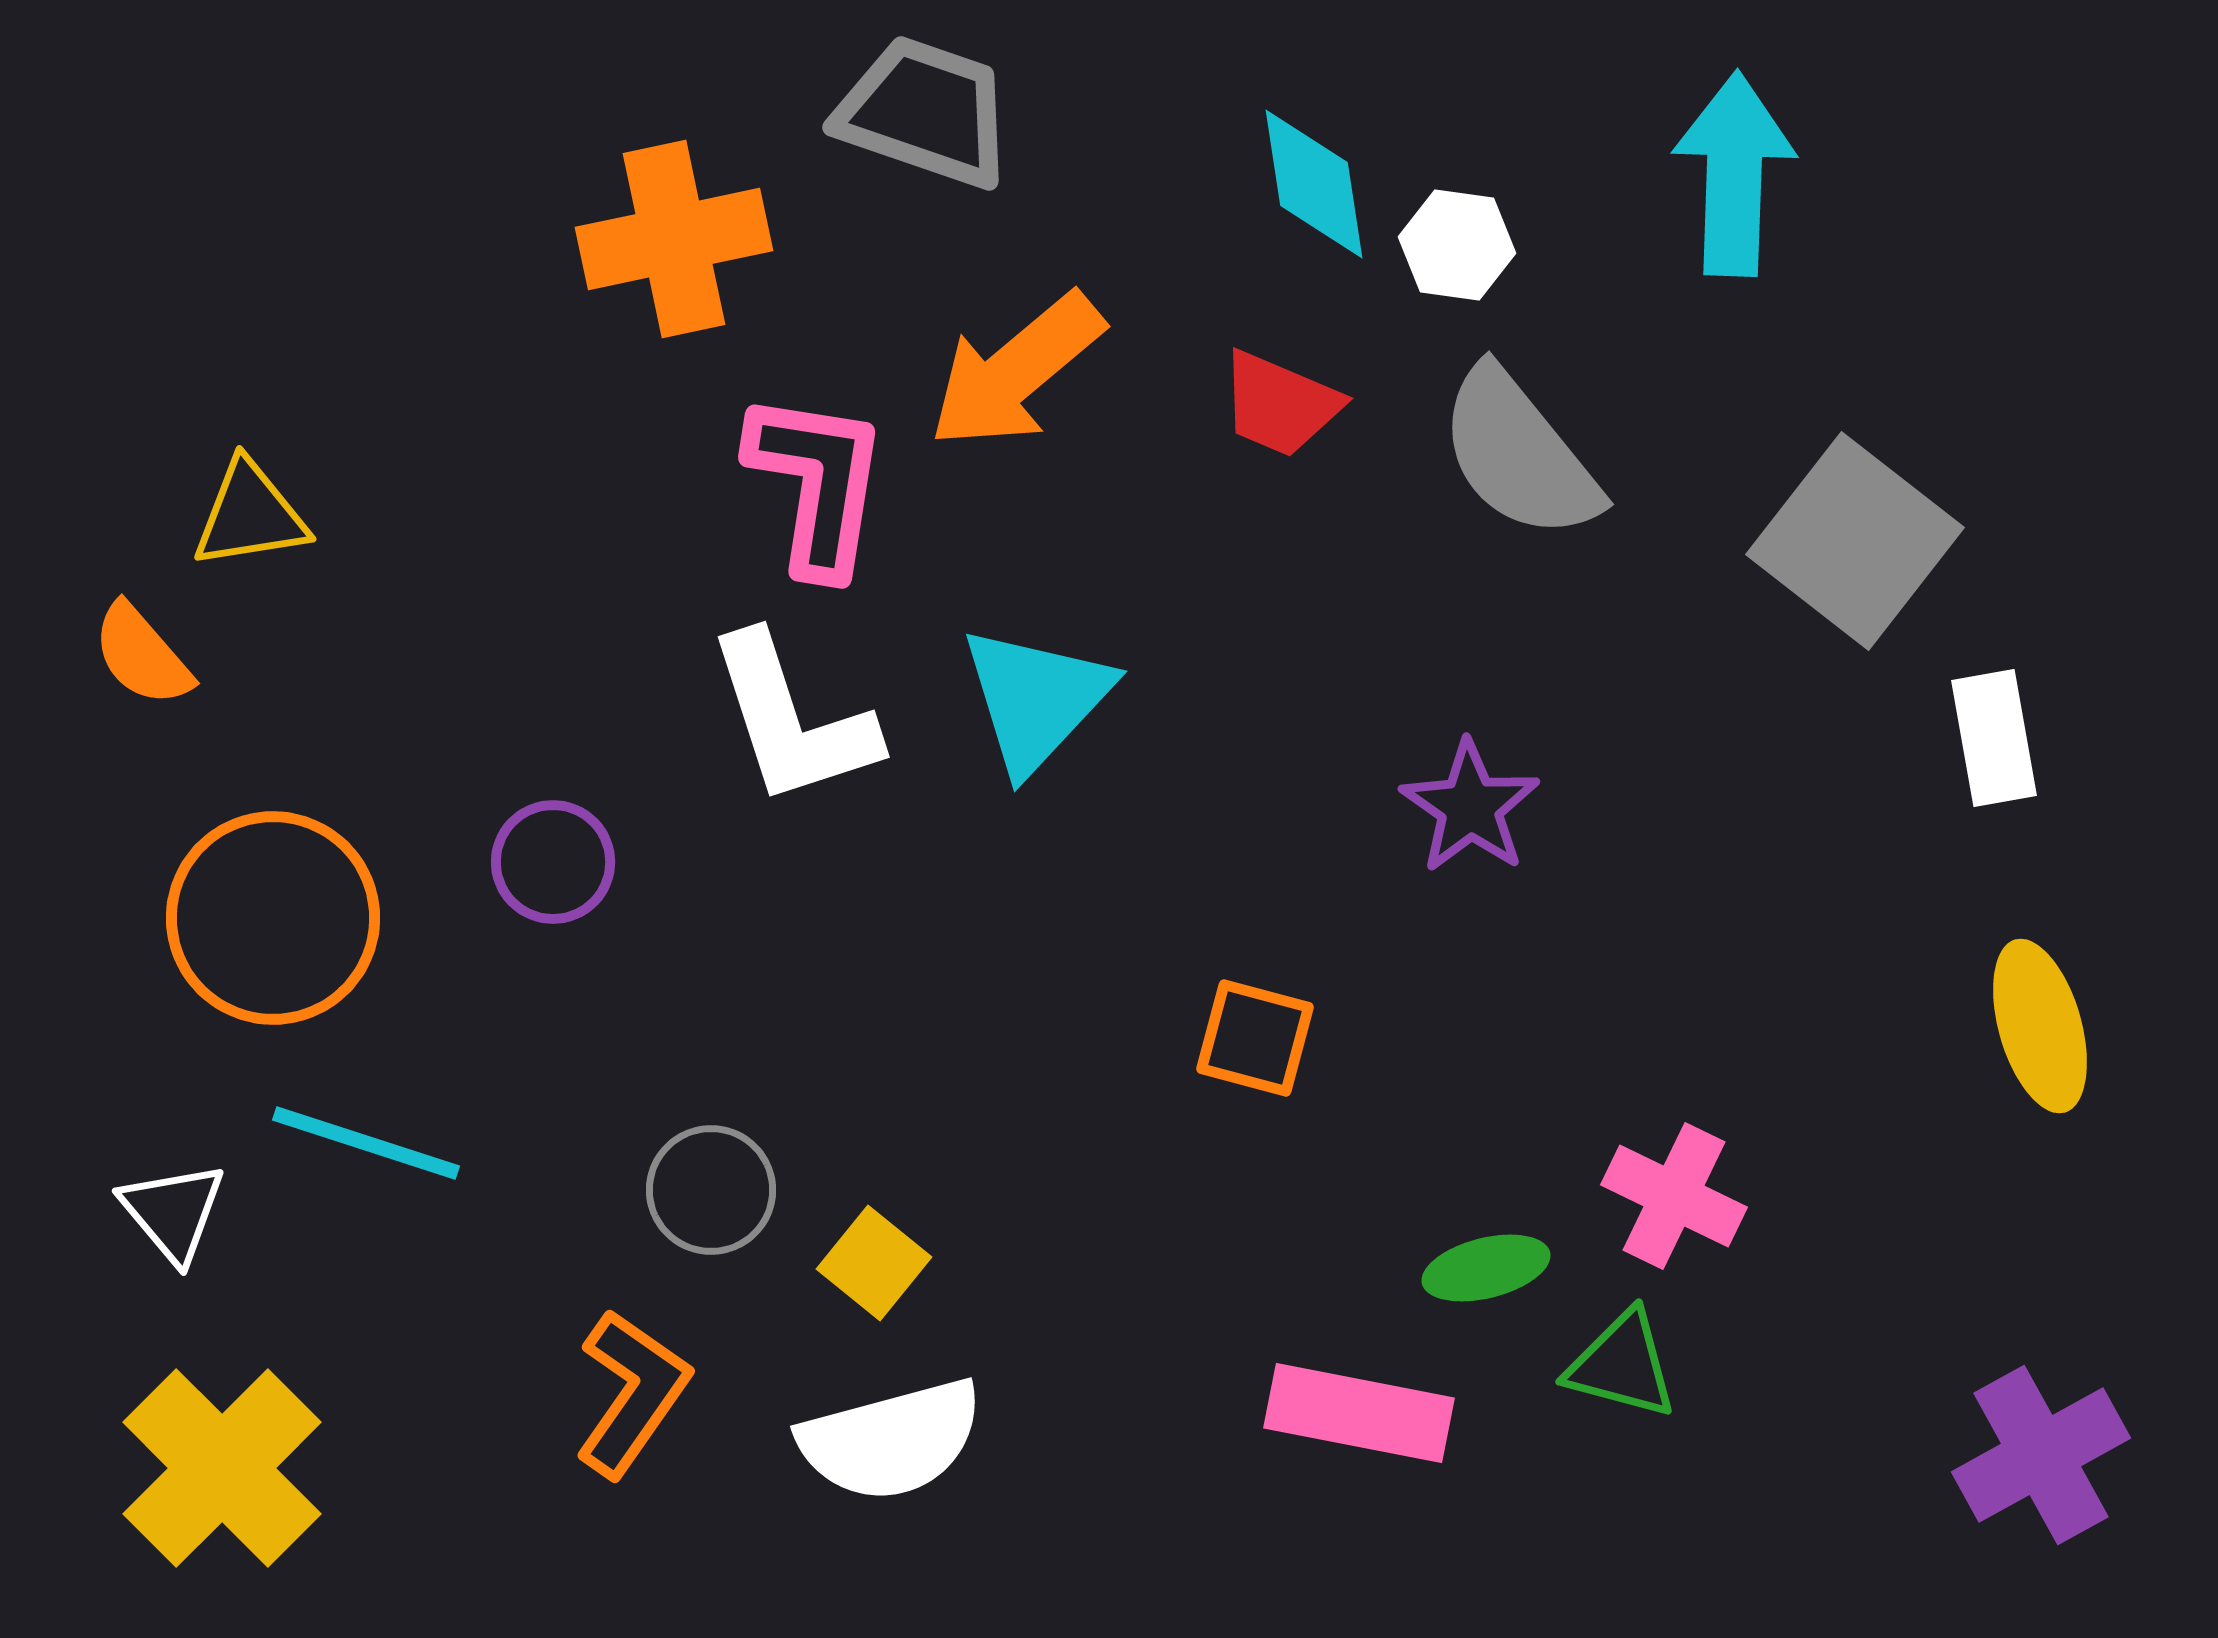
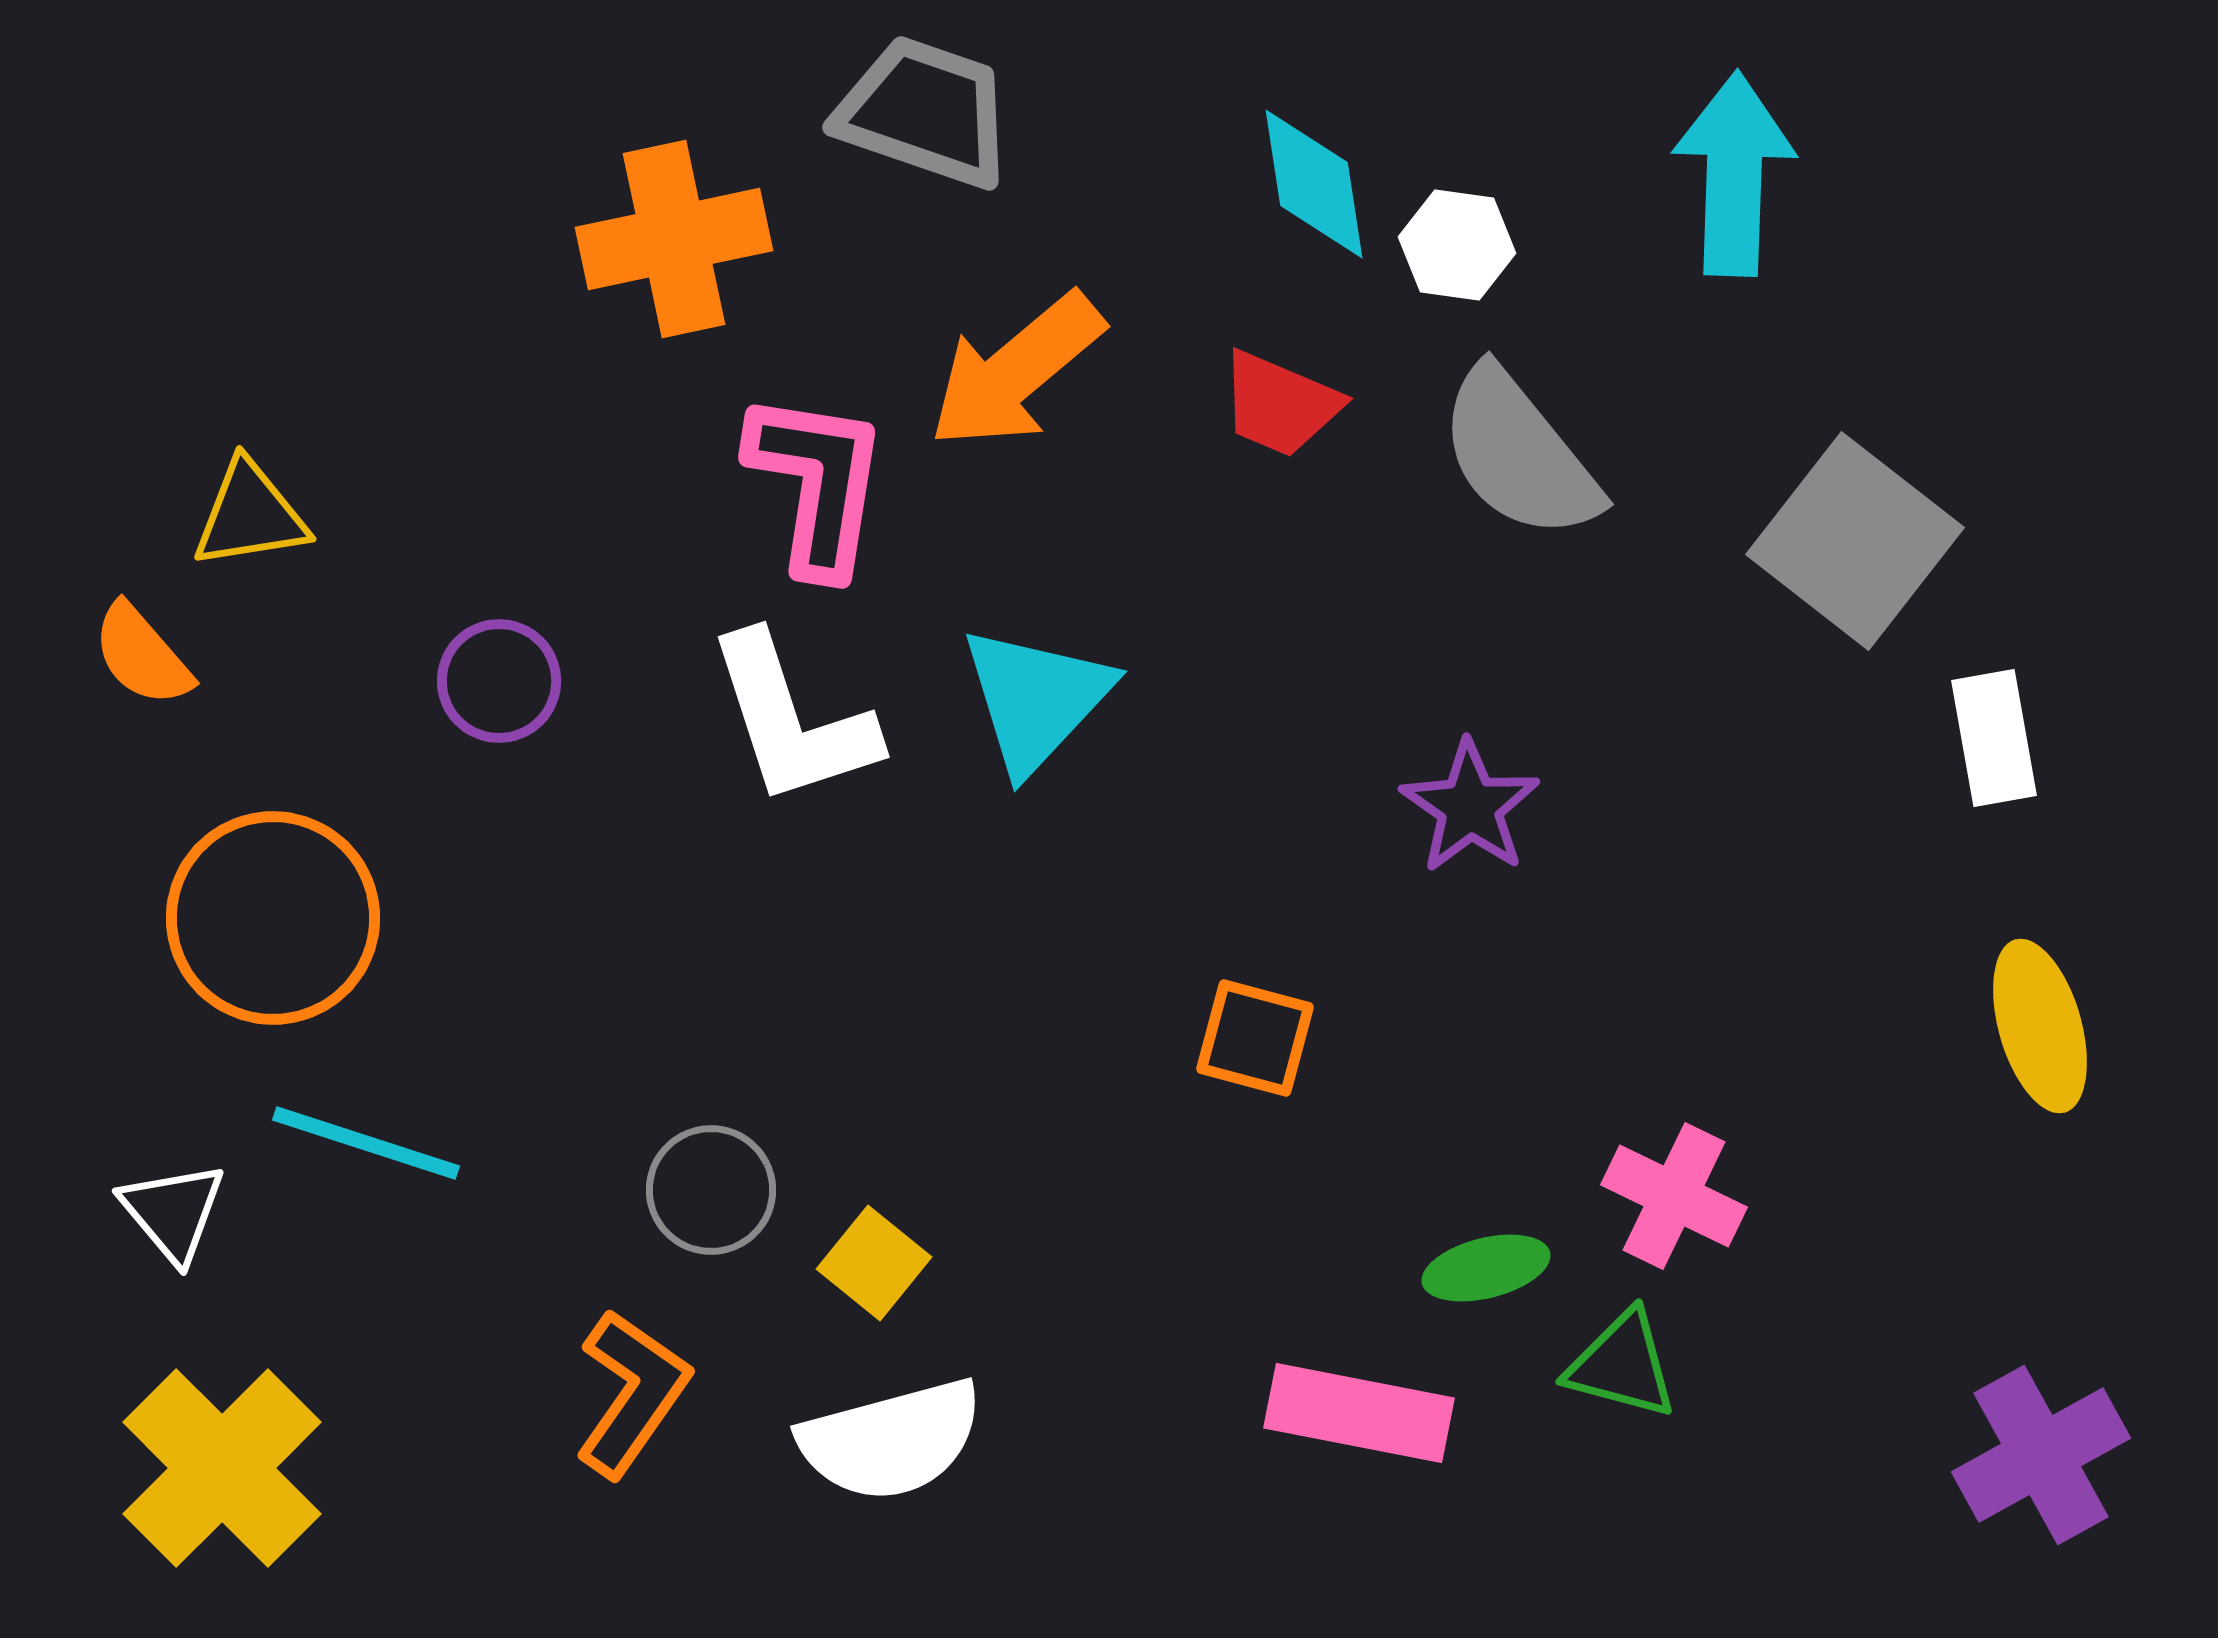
purple circle: moved 54 px left, 181 px up
